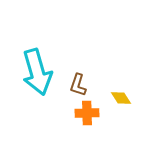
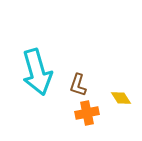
orange cross: rotated 10 degrees counterclockwise
